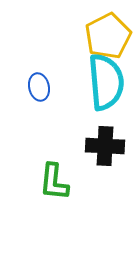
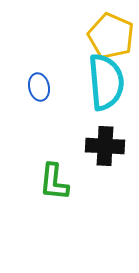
yellow pentagon: moved 3 px right; rotated 21 degrees counterclockwise
